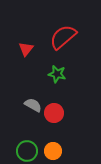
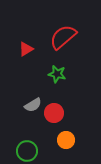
red triangle: rotated 21 degrees clockwise
gray semicircle: rotated 120 degrees clockwise
orange circle: moved 13 px right, 11 px up
